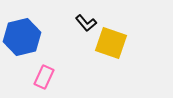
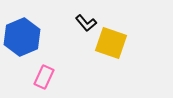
blue hexagon: rotated 9 degrees counterclockwise
